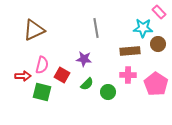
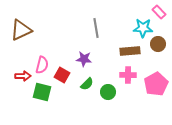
brown triangle: moved 13 px left
pink pentagon: rotated 10 degrees clockwise
